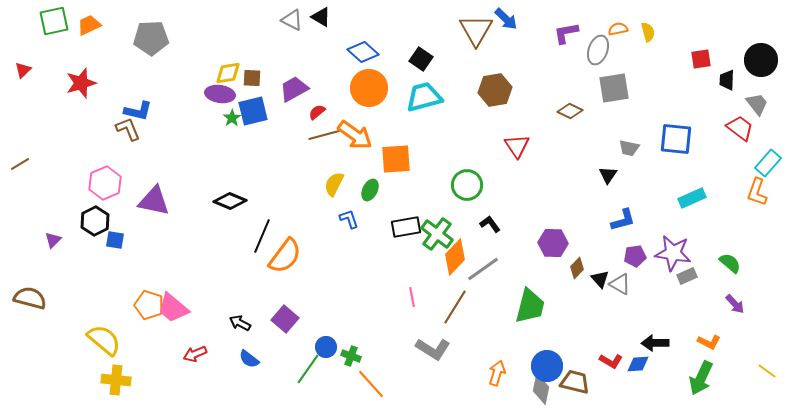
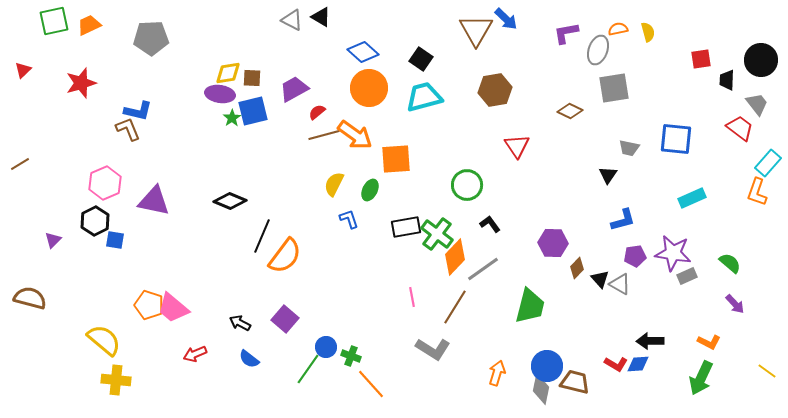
black arrow at (655, 343): moved 5 px left, 2 px up
red L-shape at (611, 361): moved 5 px right, 3 px down
